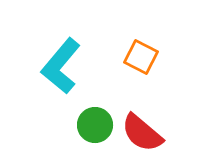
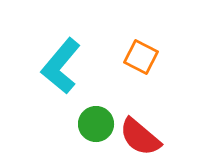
green circle: moved 1 px right, 1 px up
red semicircle: moved 2 px left, 4 px down
